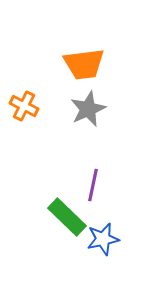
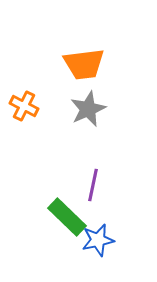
blue star: moved 5 px left, 1 px down
